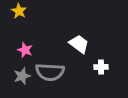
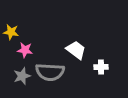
yellow star: moved 8 px left, 21 px down; rotated 21 degrees counterclockwise
white trapezoid: moved 3 px left, 6 px down
pink star: rotated 14 degrees counterclockwise
